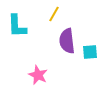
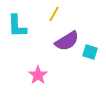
purple semicircle: rotated 115 degrees counterclockwise
cyan square: rotated 21 degrees clockwise
pink star: rotated 12 degrees clockwise
